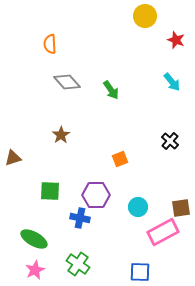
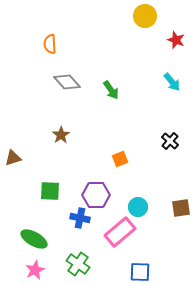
pink rectangle: moved 43 px left; rotated 12 degrees counterclockwise
